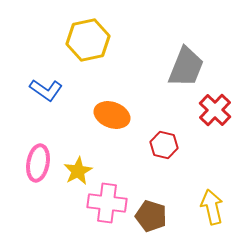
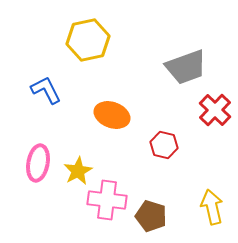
gray trapezoid: rotated 48 degrees clockwise
blue L-shape: rotated 152 degrees counterclockwise
pink cross: moved 3 px up
